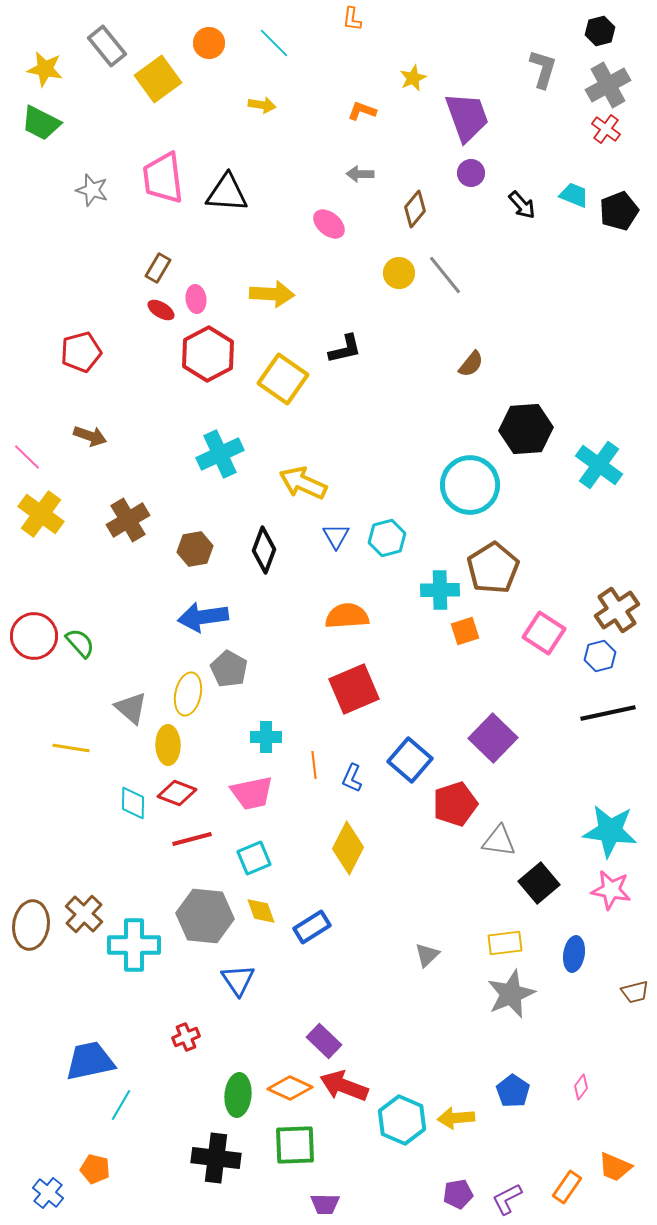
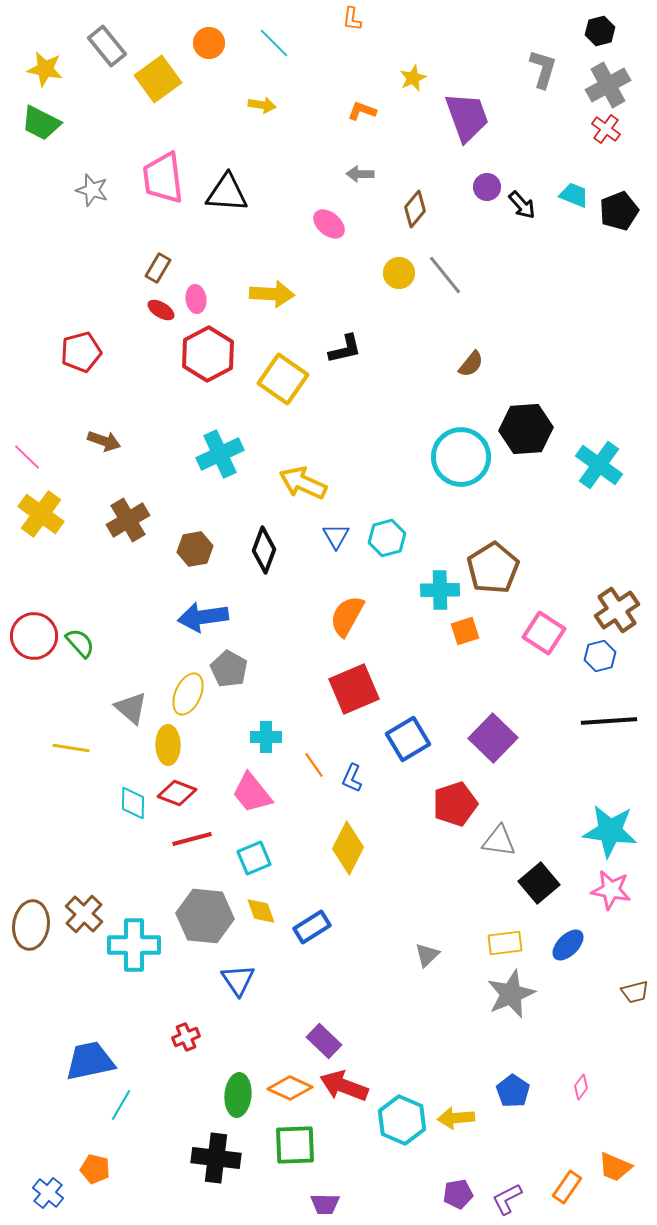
purple circle at (471, 173): moved 16 px right, 14 px down
brown arrow at (90, 436): moved 14 px right, 5 px down
cyan circle at (470, 485): moved 9 px left, 28 px up
orange semicircle at (347, 616): rotated 57 degrees counterclockwise
yellow ellipse at (188, 694): rotated 12 degrees clockwise
black line at (608, 713): moved 1 px right, 8 px down; rotated 8 degrees clockwise
blue square at (410, 760): moved 2 px left, 21 px up; rotated 18 degrees clockwise
orange line at (314, 765): rotated 28 degrees counterclockwise
pink trapezoid at (252, 793): rotated 63 degrees clockwise
blue ellipse at (574, 954): moved 6 px left, 9 px up; rotated 36 degrees clockwise
